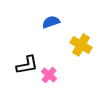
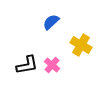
blue semicircle: rotated 24 degrees counterclockwise
pink cross: moved 3 px right, 10 px up
